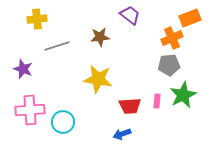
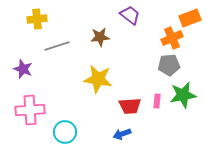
green star: rotated 16 degrees clockwise
cyan circle: moved 2 px right, 10 px down
